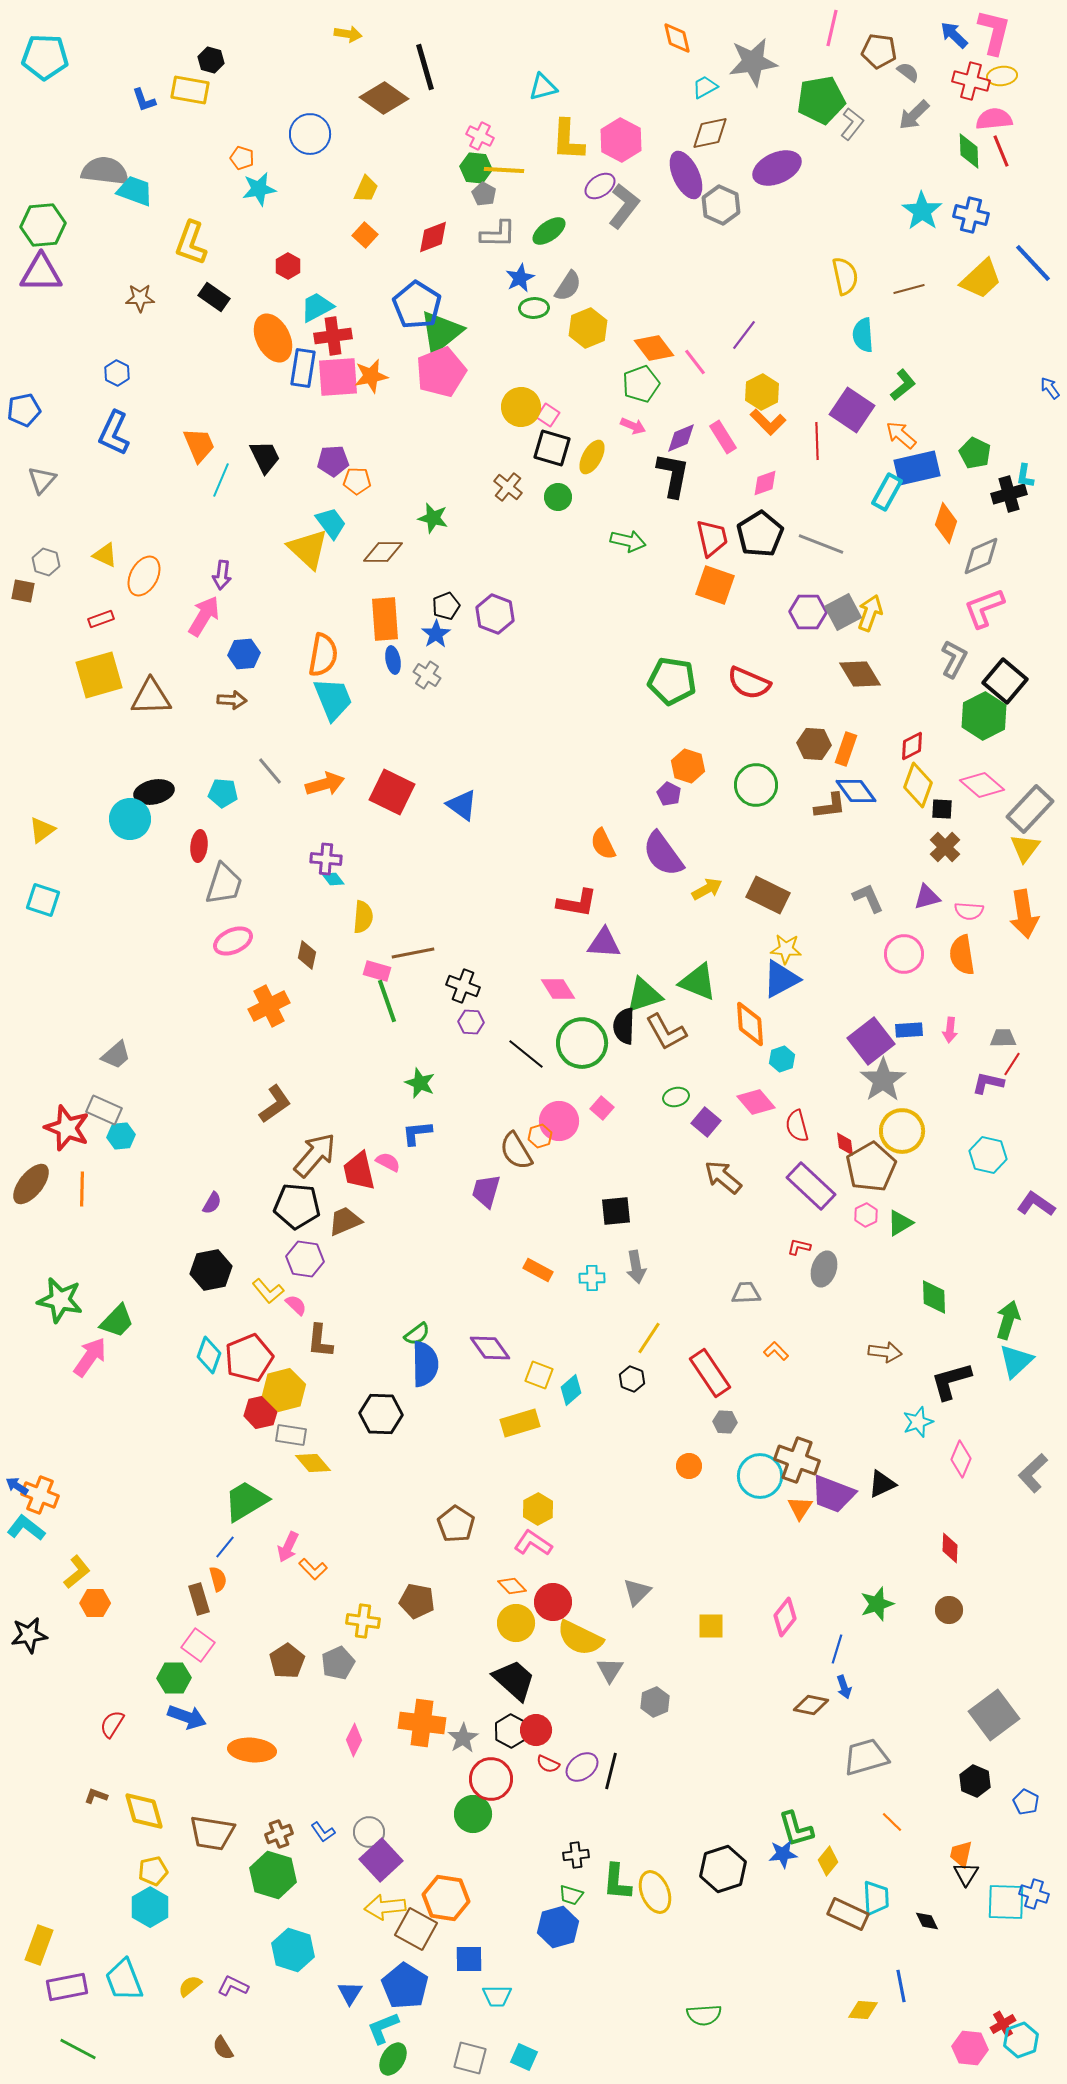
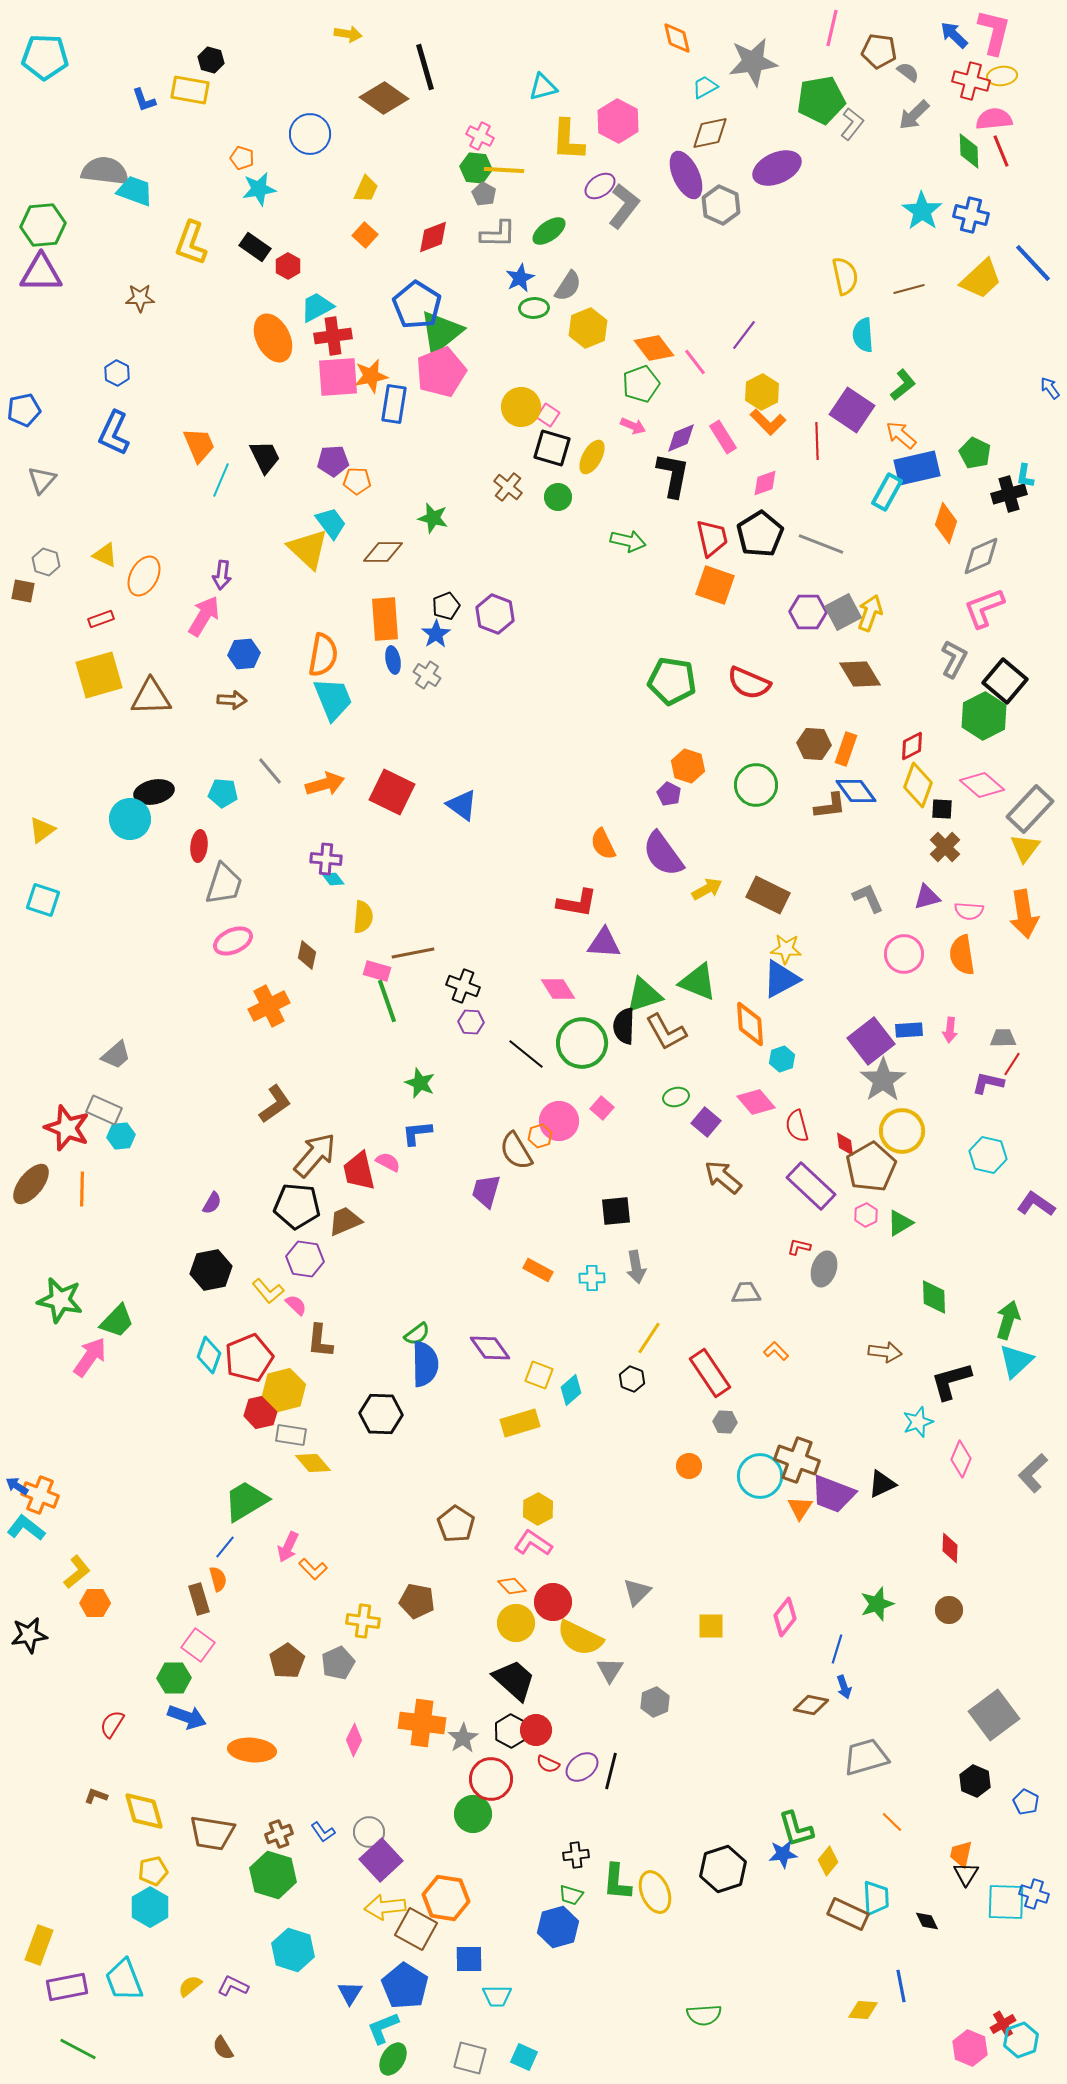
pink hexagon at (621, 140): moved 3 px left, 19 px up
black rectangle at (214, 297): moved 41 px right, 50 px up
blue rectangle at (303, 368): moved 91 px right, 36 px down
pink hexagon at (970, 2048): rotated 16 degrees clockwise
